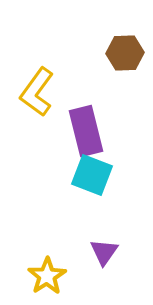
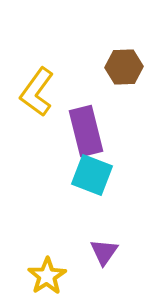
brown hexagon: moved 1 px left, 14 px down
